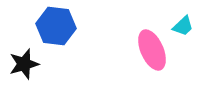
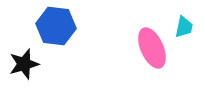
cyan trapezoid: moved 1 px right, 1 px down; rotated 35 degrees counterclockwise
pink ellipse: moved 2 px up
